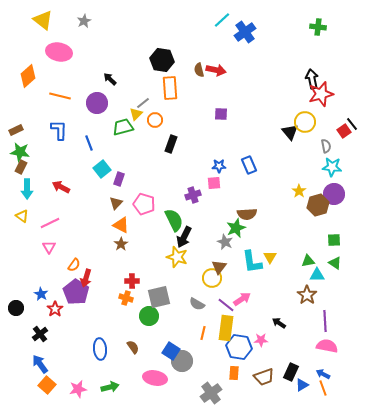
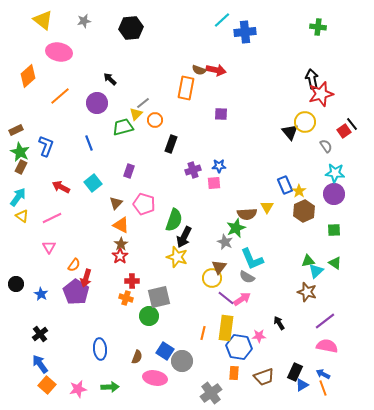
gray star at (84, 21): rotated 16 degrees clockwise
blue cross at (245, 32): rotated 30 degrees clockwise
black hexagon at (162, 60): moved 31 px left, 32 px up; rotated 15 degrees counterclockwise
brown semicircle at (199, 70): rotated 56 degrees counterclockwise
orange rectangle at (170, 88): moved 16 px right; rotated 15 degrees clockwise
orange line at (60, 96): rotated 55 degrees counterclockwise
blue L-shape at (59, 130): moved 13 px left, 16 px down; rotated 20 degrees clockwise
gray semicircle at (326, 146): rotated 24 degrees counterclockwise
green star at (20, 152): rotated 18 degrees clockwise
blue rectangle at (249, 165): moved 36 px right, 20 px down
cyan star at (332, 167): moved 3 px right, 6 px down
cyan square at (102, 169): moved 9 px left, 14 px down
purple rectangle at (119, 179): moved 10 px right, 8 px up
cyan arrow at (27, 189): moved 9 px left, 8 px down; rotated 144 degrees counterclockwise
purple cross at (193, 195): moved 25 px up
brown hexagon at (318, 205): moved 14 px left, 6 px down; rotated 10 degrees counterclockwise
green semicircle at (174, 220): rotated 45 degrees clockwise
pink line at (50, 223): moved 2 px right, 5 px up
green square at (334, 240): moved 10 px up
yellow triangle at (270, 257): moved 3 px left, 50 px up
cyan L-shape at (252, 262): moved 3 px up; rotated 15 degrees counterclockwise
cyan triangle at (317, 275): moved 1 px left, 4 px up; rotated 42 degrees counterclockwise
brown star at (307, 295): moved 3 px up; rotated 18 degrees counterclockwise
gray semicircle at (197, 304): moved 50 px right, 27 px up
purple line at (226, 305): moved 7 px up
black circle at (16, 308): moved 24 px up
red star at (55, 309): moved 65 px right, 53 px up
purple line at (325, 321): rotated 55 degrees clockwise
black arrow at (279, 323): rotated 24 degrees clockwise
pink star at (261, 340): moved 2 px left, 4 px up
brown semicircle at (133, 347): moved 4 px right, 10 px down; rotated 56 degrees clockwise
blue square at (171, 351): moved 6 px left
black rectangle at (291, 372): moved 4 px right
green arrow at (110, 387): rotated 12 degrees clockwise
